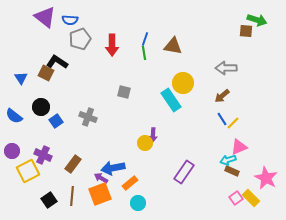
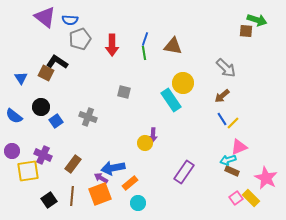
gray arrow at (226, 68): rotated 135 degrees counterclockwise
yellow square at (28, 171): rotated 20 degrees clockwise
